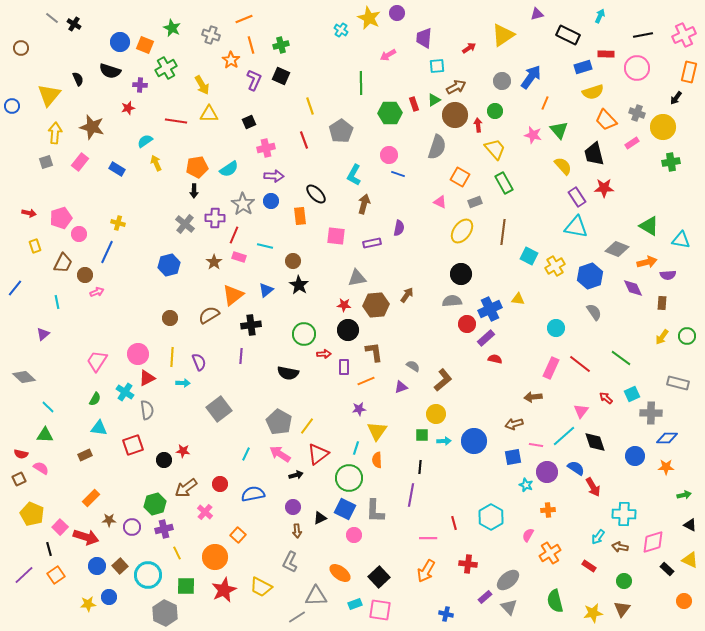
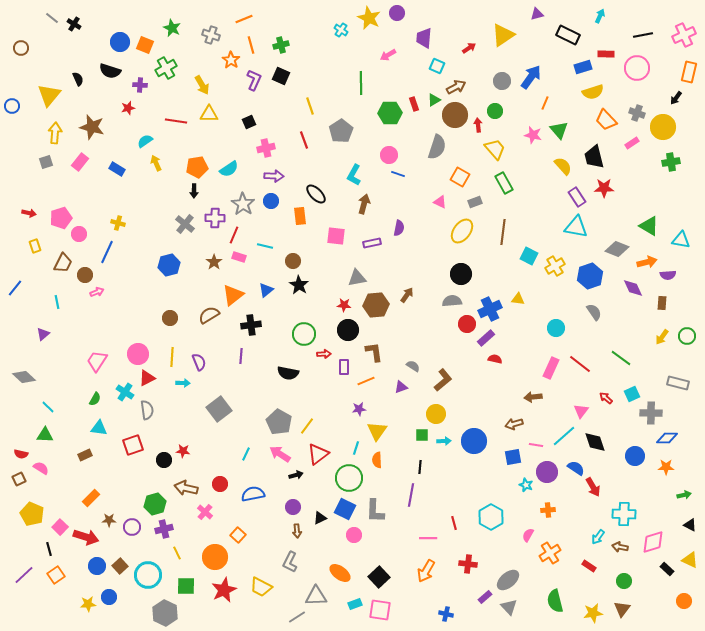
cyan square at (437, 66): rotated 28 degrees clockwise
black trapezoid at (594, 154): moved 3 px down
brown arrow at (186, 488): rotated 50 degrees clockwise
